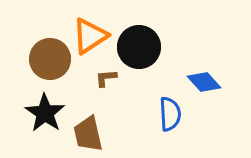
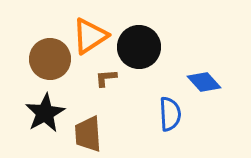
black star: rotated 9 degrees clockwise
brown trapezoid: rotated 9 degrees clockwise
